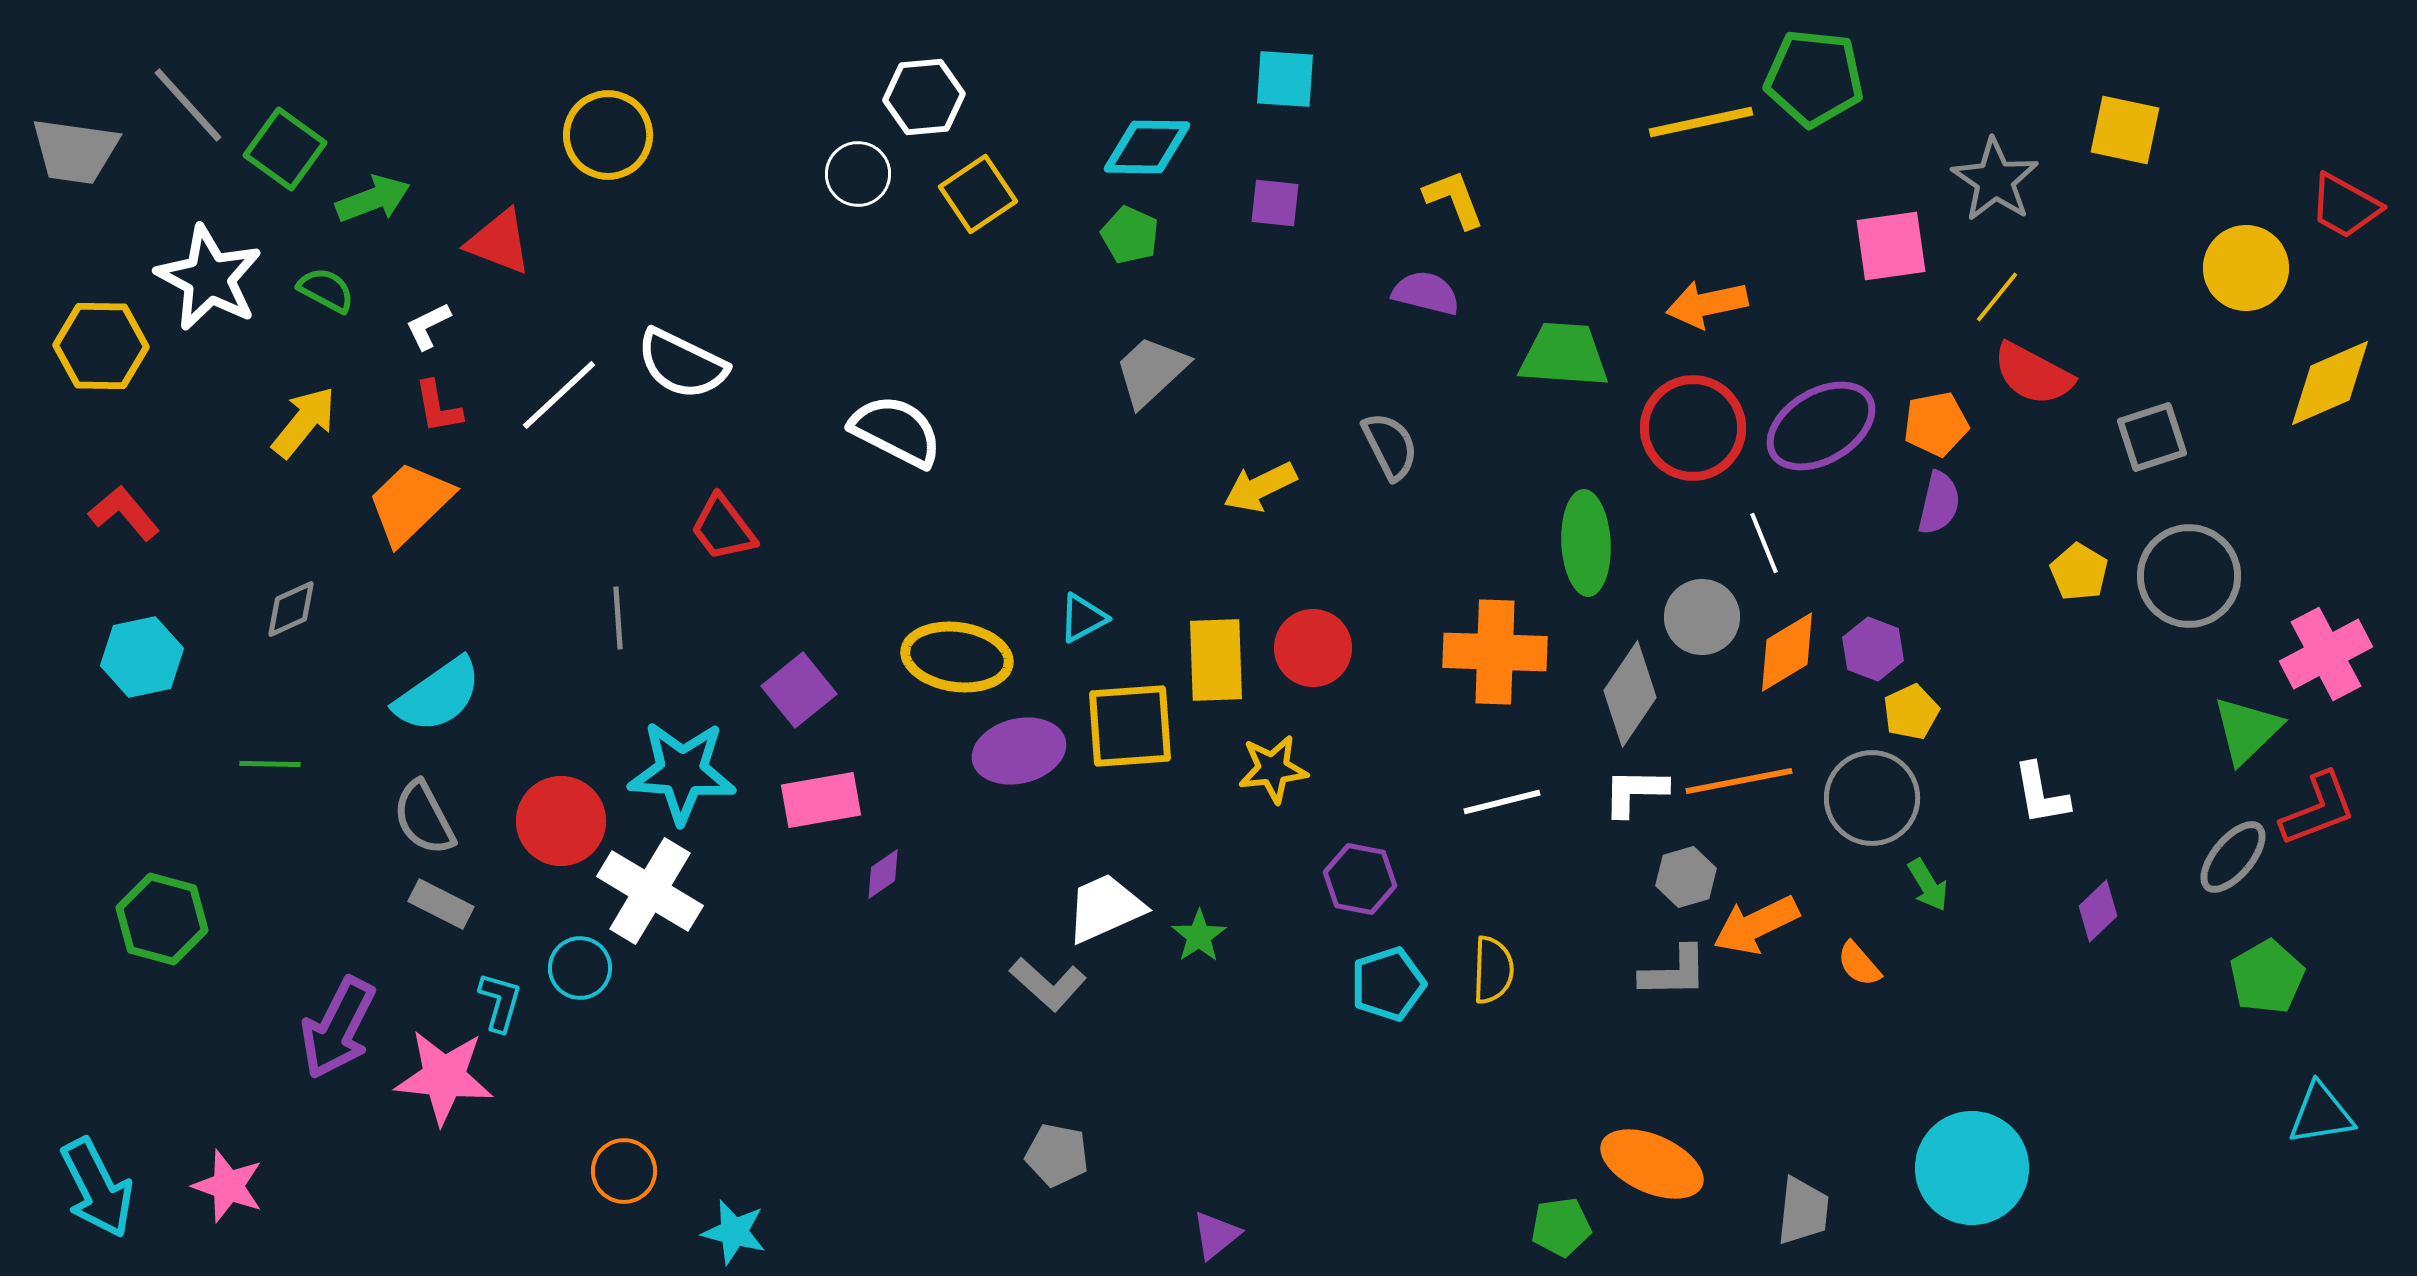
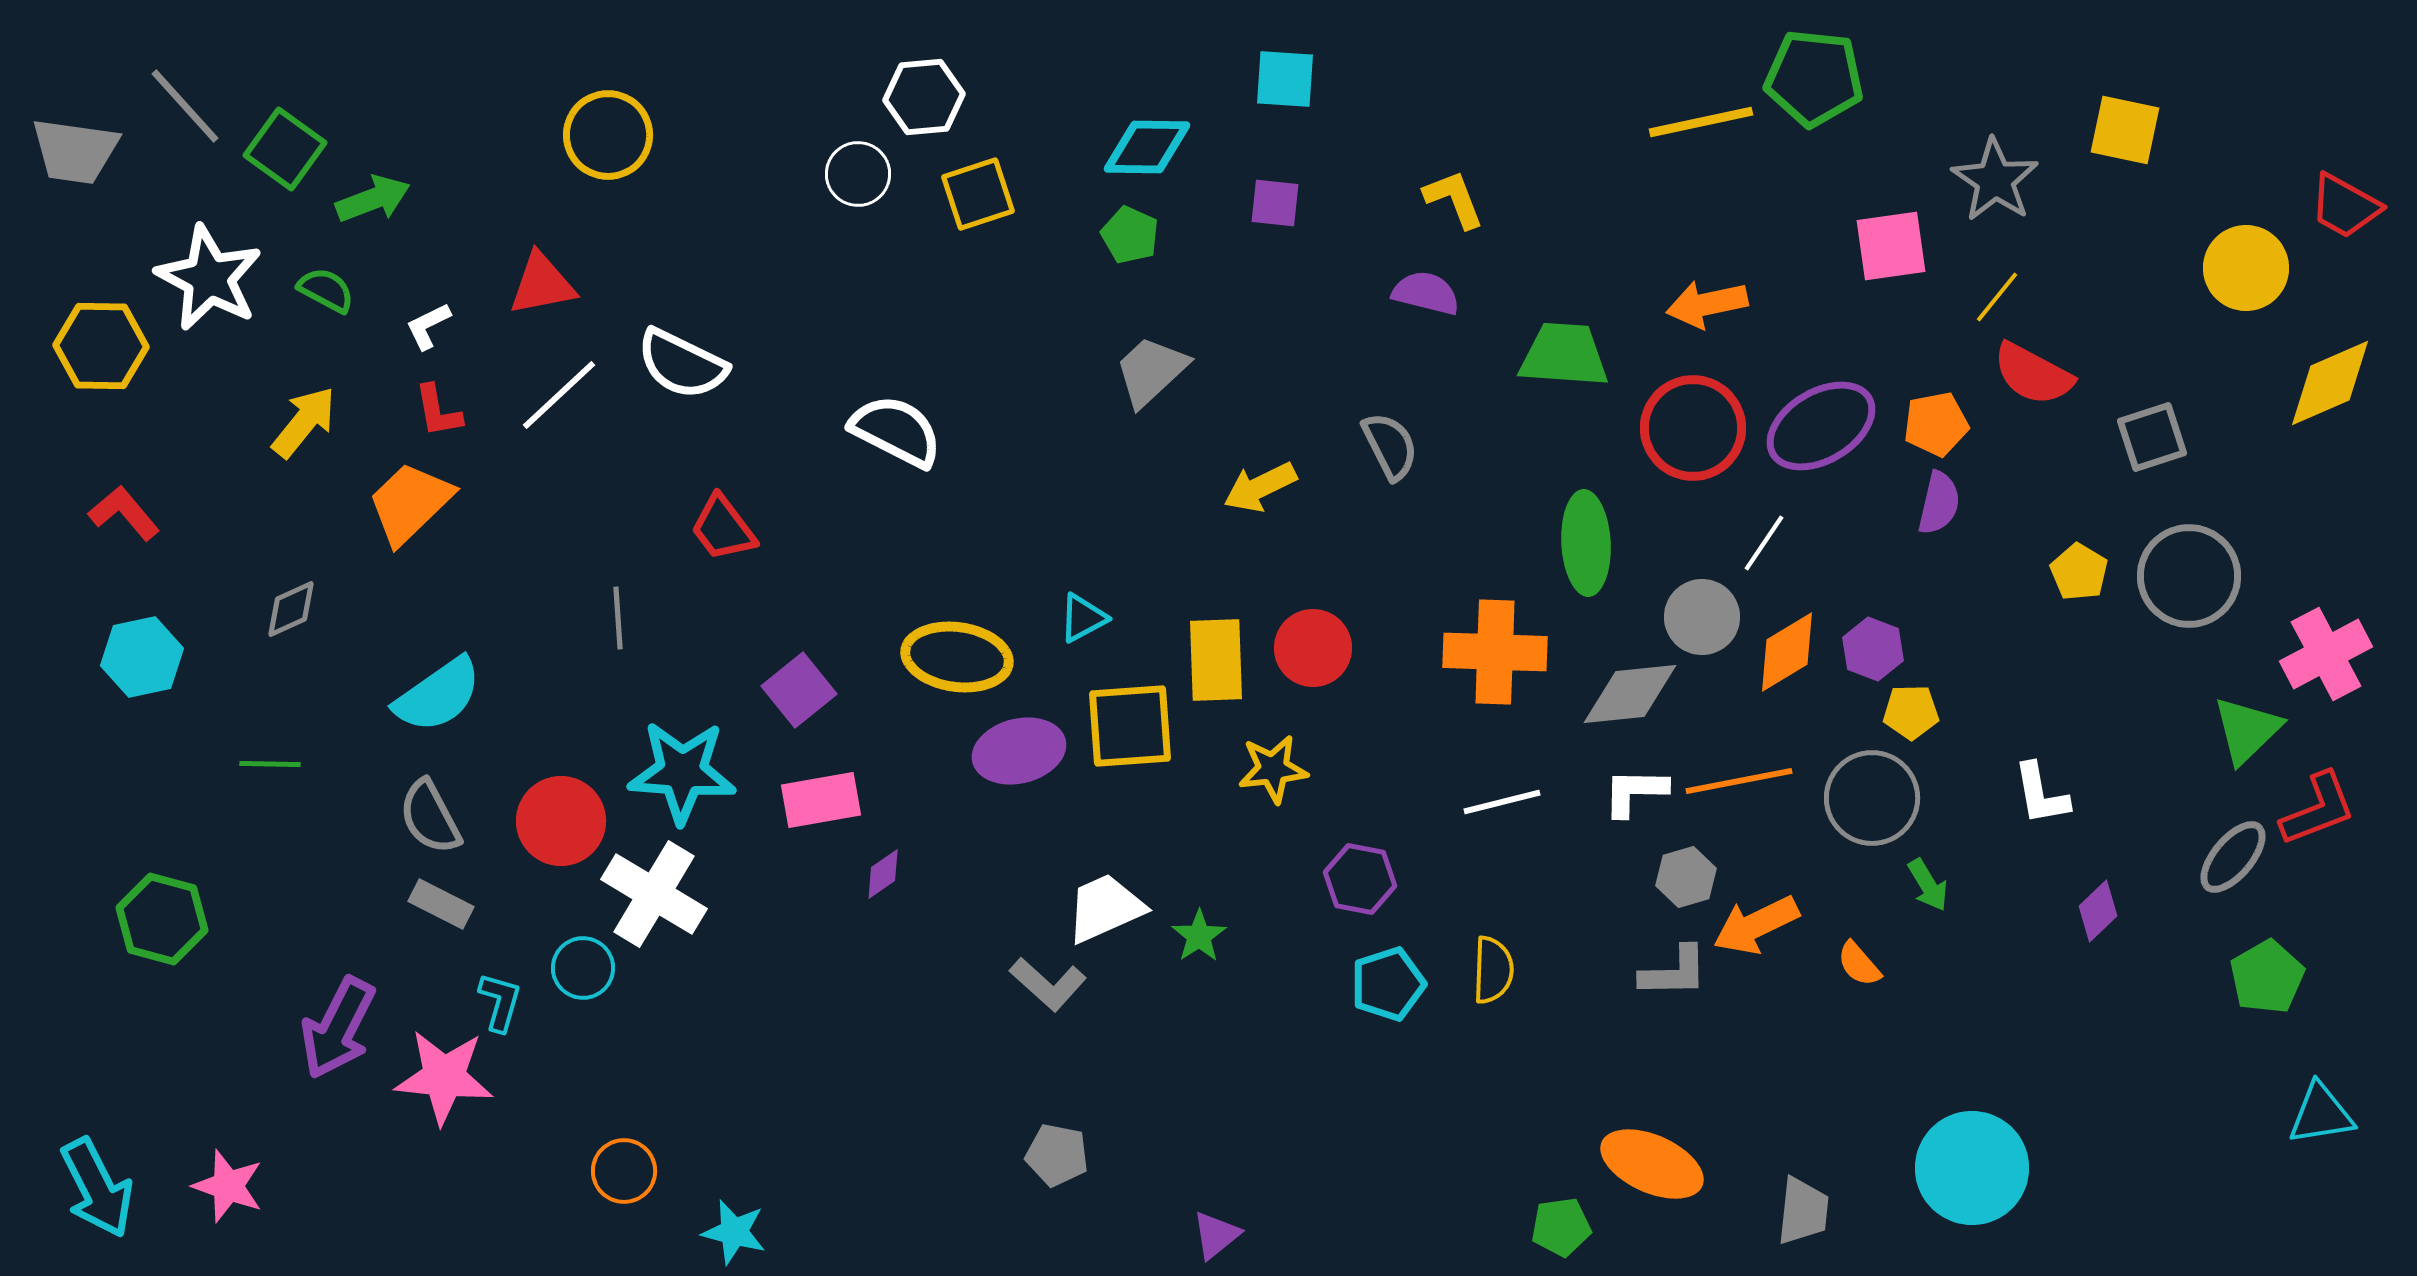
gray line at (188, 105): moved 3 px left, 1 px down
yellow square at (978, 194): rotated 16 degrees clockwise
red triangle at (499, 242): moved 43 px right, 42 px down; rotated 32 degrees counterclockwise
red L-shape at (438, 407): moved 4 px down
white line at (1764, 543): rotated 56 degrees clockwise
gray diamond at (1630, 694): rotated 50 degrees clockwise
yellow pentagon at (1911, 712): rotated 24 degrees clockwise
gray semicircle at (424, 818): moved 6 px right, 1 px up
white cross at (650, 891): moved 4 px right, 3 px down
cyan circle at (580, 968): moved 3 px right
